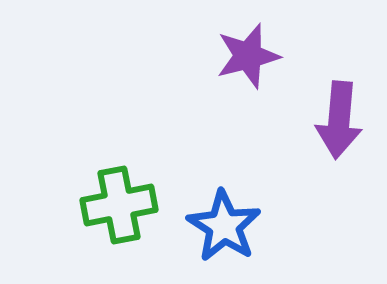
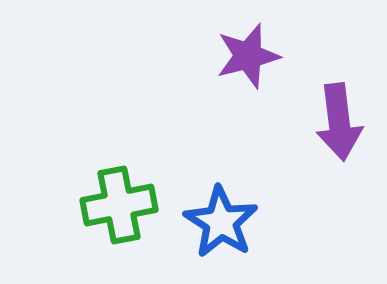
purple arrow: moved 2 px down; rotated 12 degrees counterclockwise
blue star: moved 3 px left, 4 px up
